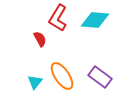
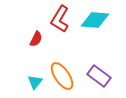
red L-shape: moved 2 px right, 1 px down
red semicircle: moved 4 px left; rotated 56 degrees clockwise
purple rectangle: moved 1 px left, 1 px up
